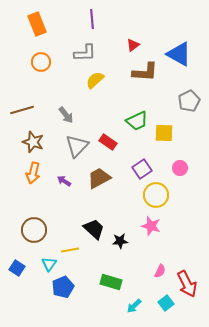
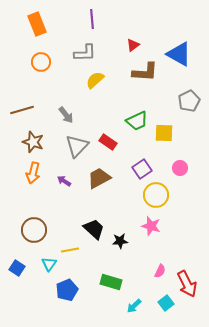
blue pentagon: moved 4 px right, 3 px down
